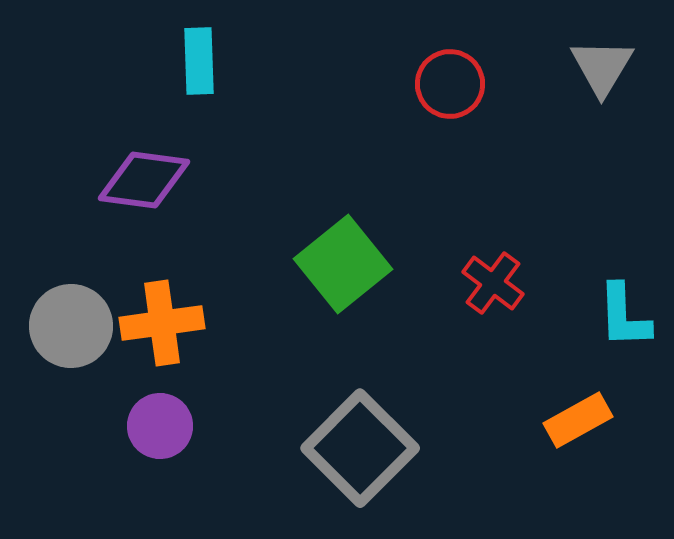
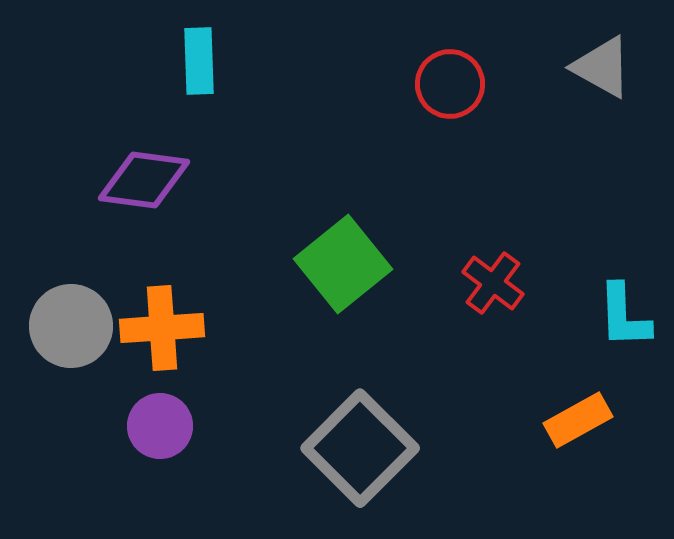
gray triangle: rotated 32 degrees counterclockwise
orange cross: moved 5 px down; rotated 4 degrees clockwise
